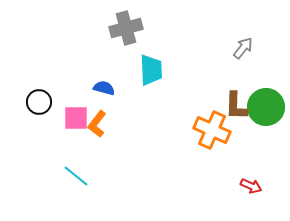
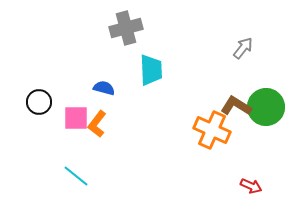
brown L-shape: rotated 120 degrees clockwise
